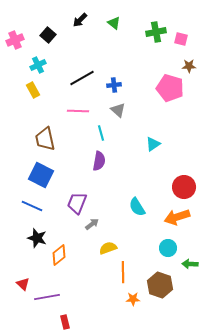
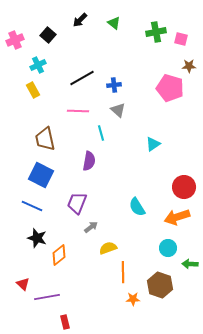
purple semicircle: moved 10 px left
gray arrow: moved 1 px left, 3 px down
